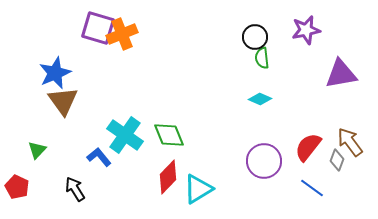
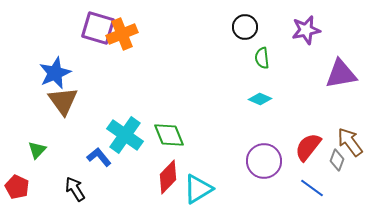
black circle: moved 10 px left, 10 px up
